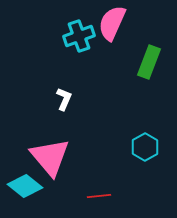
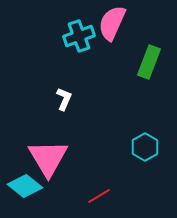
pink triangle: moved 2 px left, 1 px down; rotated 9 degrees clockwise
red line: rotated 25 degrees counterclockwise
